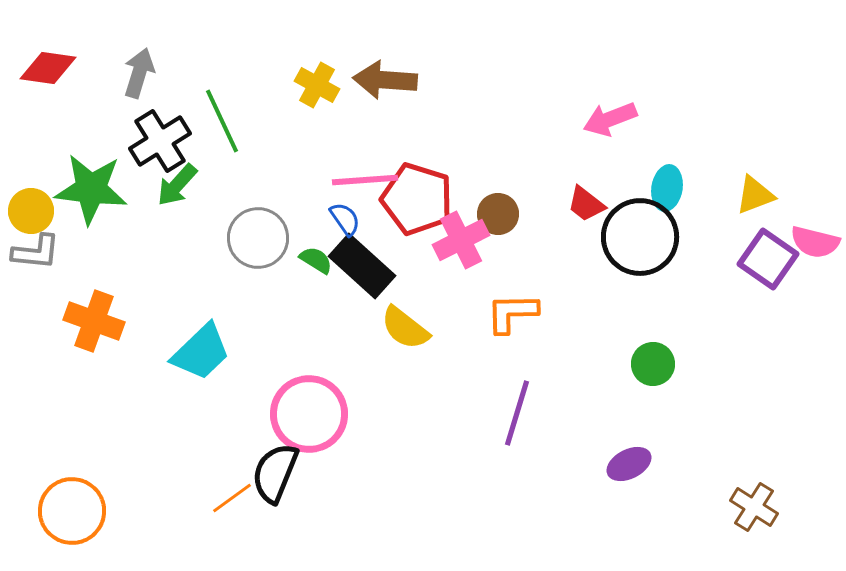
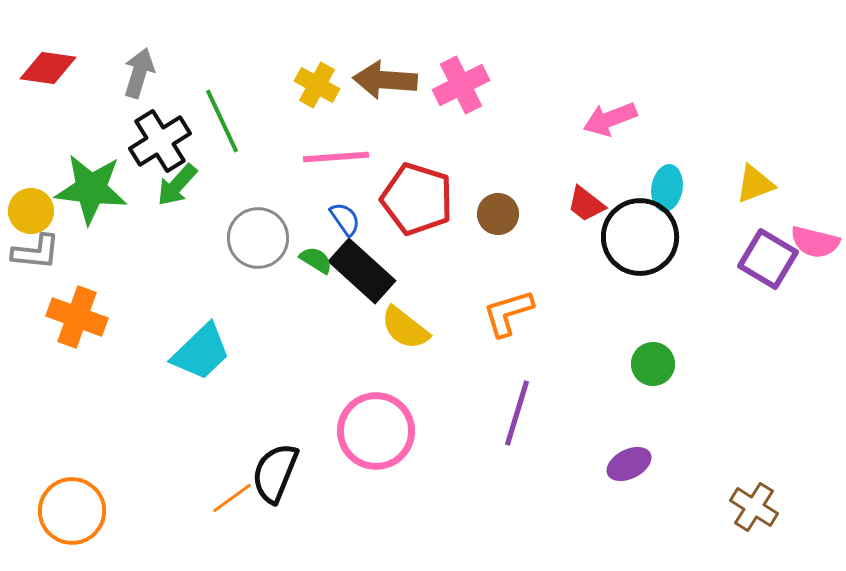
pink line: moved 29 px left, 23 px up
yellow triangle: moved 11 px up
pink cross: moved 155 px up
purple square: rotated 4 degrees counterclockwise
black rectangle: moved 5 px down
orange L-shape: moved 4 px left; rotated 16 degrees counterclockwise
orange cross: moved 17 px left, 4 px up
pink circle: moved 67 px right, 17 px down
